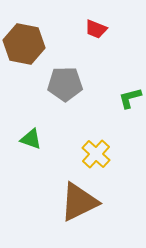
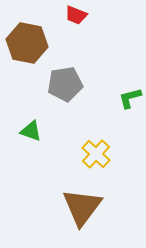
red trapezoid: moved 20 px left, 14 px up
brown hexagon: moved 3 px right, 1 px up
gray pentagon: rotated 8 degrees counterclockwise
green triangle: moved 8 px up
brown triangle: moved 3 px right, 5 px down; rotated 27 degrees counterclockwise
